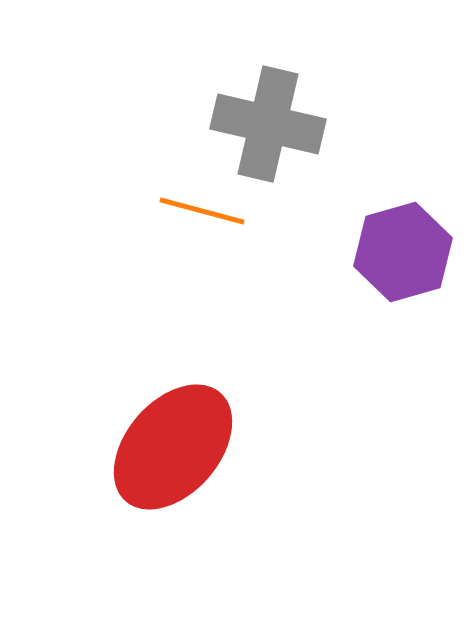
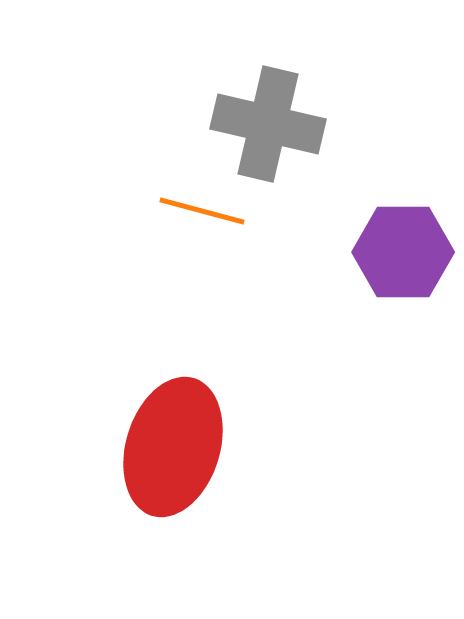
purple hexagon: rotated 16 degrees clockwise
red ellipse: rotated 24 degrees counterclockwise
